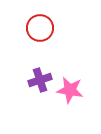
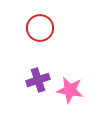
purple cross: moved 2 px left
